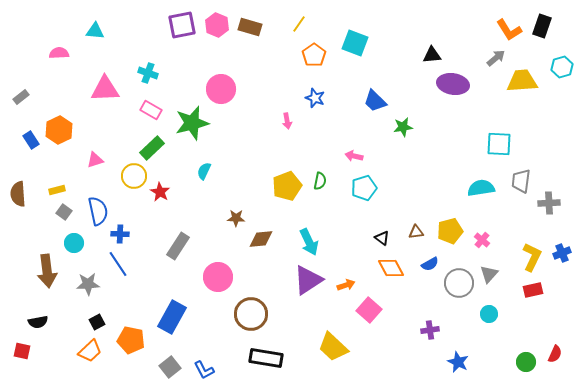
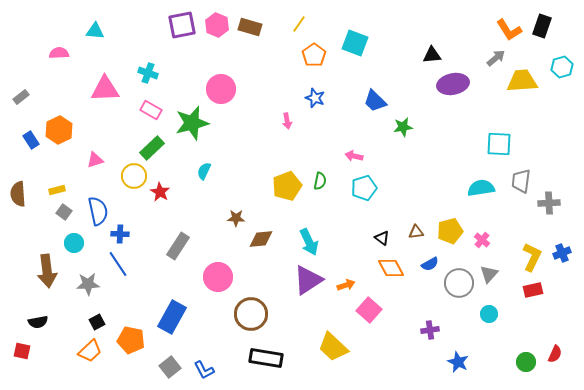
purple ellipse at (453, 84): rotated 20 degrees counterclockwise
